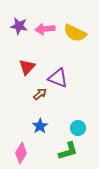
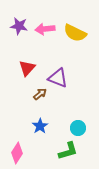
red triangle: moved 1 px down
pink diamond: moved 4 px left
